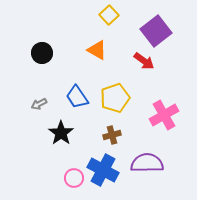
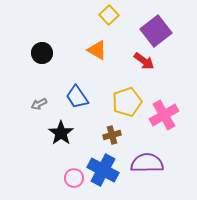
yellow pentagon: moved 12 px right, 4 px down
